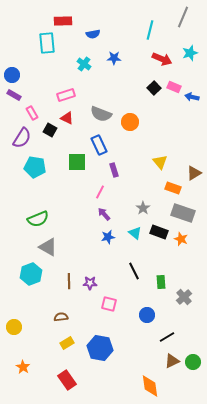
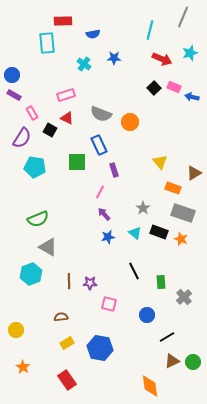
yellow circle at (14, 327): moved 2 px right, 3 px down
